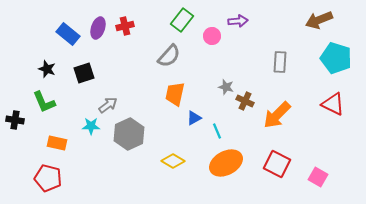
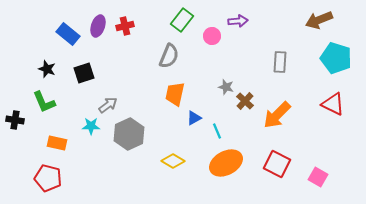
purple ellipse: moved 2 px up
gray semicircle: rotated 20 degrees counterclockwise
brown cross: rotated 18 degrees clockwise
